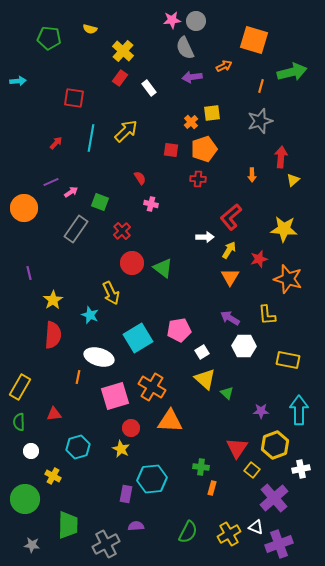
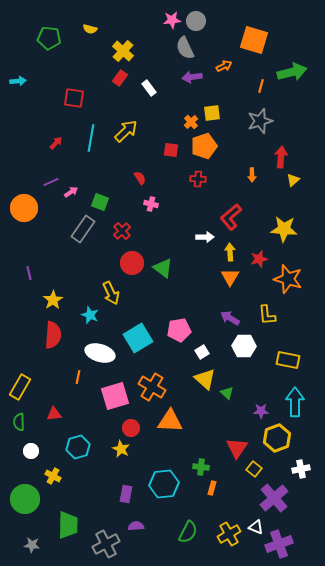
orange pentagon at (204, 149): moved 3 px up
gray rectangle at (76, 229): moved 7 px right
yellow arrow at (229, 250): moved 1 px right, 2 px down; rotated 36 degrees counterclockwise
white ellipse at (99, 357): moved 1 px right, 4 px up
cyan arrow at (299, 410): moved 4 px left, 8 px up
yellow hexagon at (275, 445): moved 2 px right, 7 px up
yellow square at (252, 470): moved 2 px right, 1 px up
cyan hexagon at (152, 479): moved 12 px right, 5 px down
